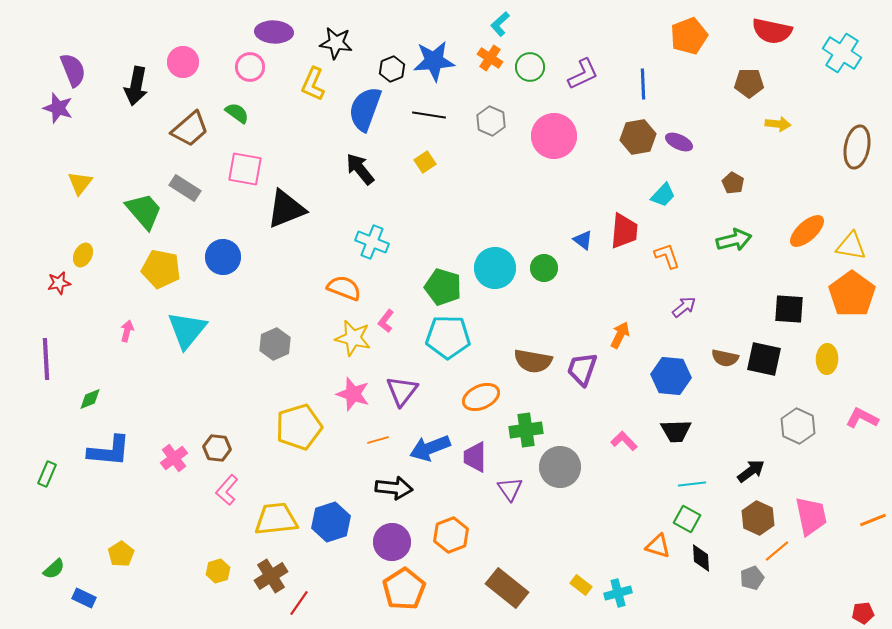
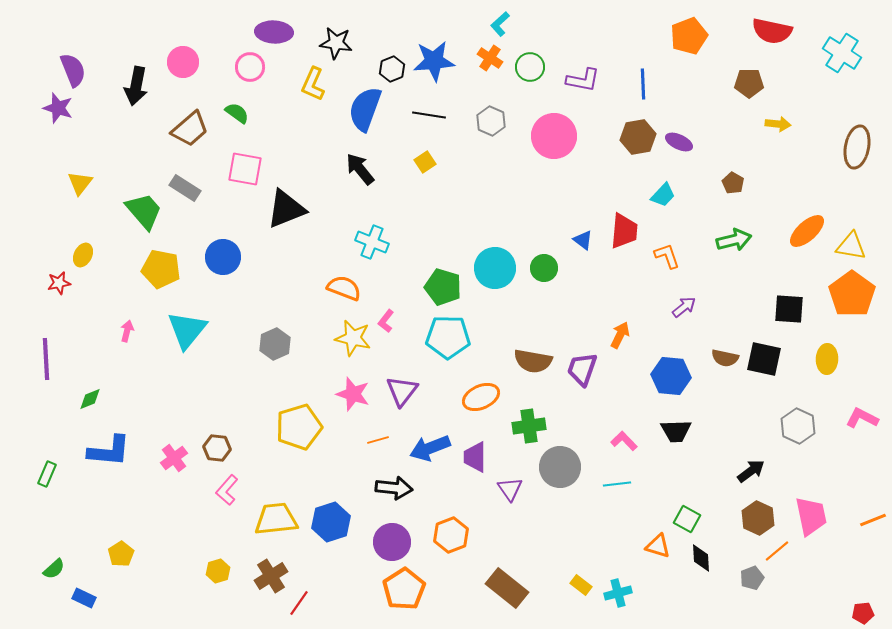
purple L-shape at (583, 74): moved 6 px down; rotated 36 degrees clockwise
green cross at (526, 430): moved 3 px right, 4 px up
cyan line at (692, 484): moved 75 px left
